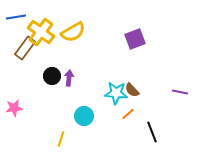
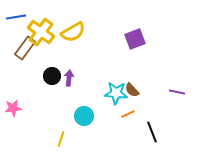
purple line: moved 3 px left
pink star: moved 1 px left
orange line: rotated 16 degrees clockwise
